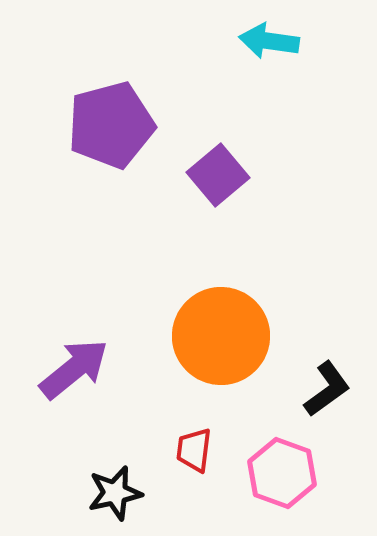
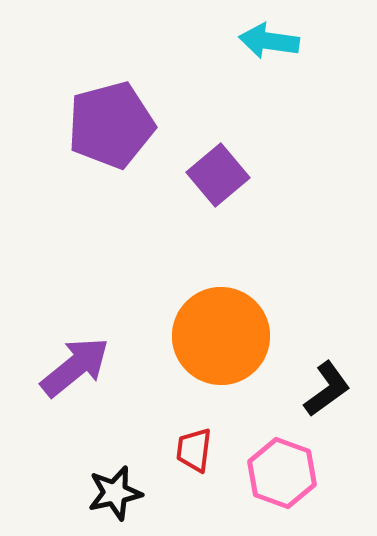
purple arrow: moved 1 px right, 2 px up
